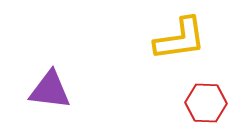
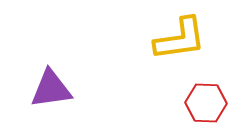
purple triangle: moved 1 px right, 1 px up; rotated 15 degrees counterclockwise
